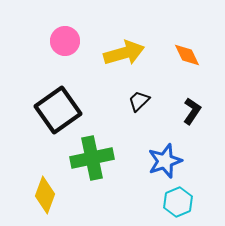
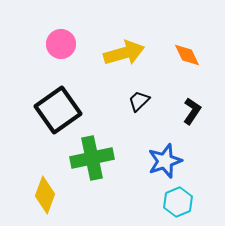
pink circle: moved 4 px left, 3 px down
